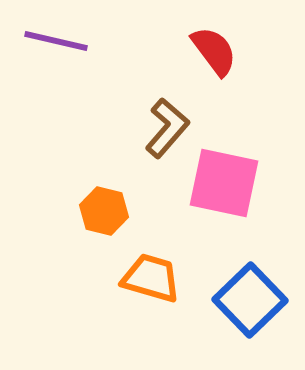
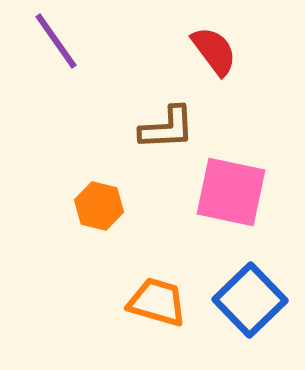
purple line: rotated 42 degrees clockwise
brown L-shape: rotated 46 degrees clockwise
pink square: moved 7 px right, 9 px down
orange hexagon: moved 5 px left, 5 px up
orange trapezoid: moved 6 px right, 24 px down
